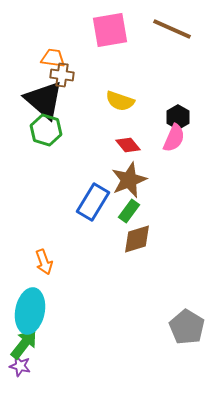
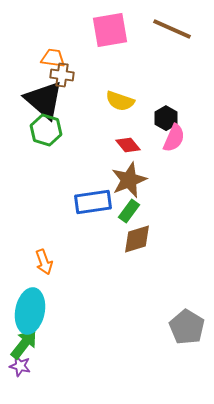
black hexagon: moved 12 px left, 1 px down
blue rectangle: rotated 51 degrees clockwise
